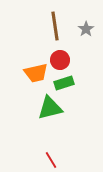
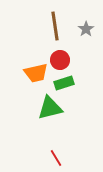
red line: moved 5 px right, 2 px up
